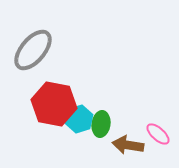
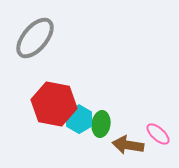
gray ellipse: moved 2 px right, 12 px up
cyan hexagon: rotated 12 degrees counterclockwise
